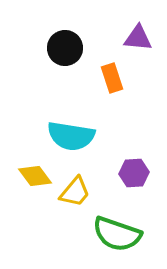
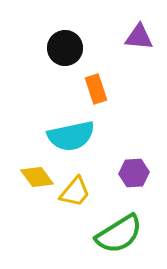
purple triangle: moved 1 px right, 1 px up
orange rectangle: moved 16 px left, 11 px down
cyan semicircle: rotated 21 degrees counterclockwise
yellow diamond: moved 2 px right, 1 px down
green semicircle: moved 2 px right; rotated 51 degrees counterclockwise
